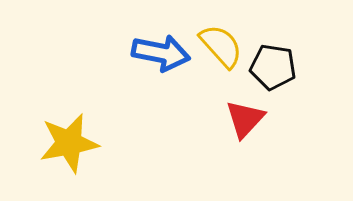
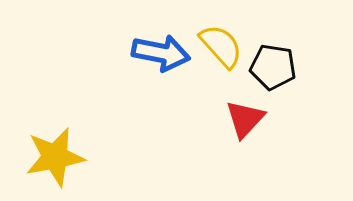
yellow star: moved 14 px left, 14 px down
